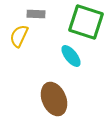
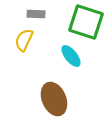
yellow semicircle: moved 5 px right, 4 px down
